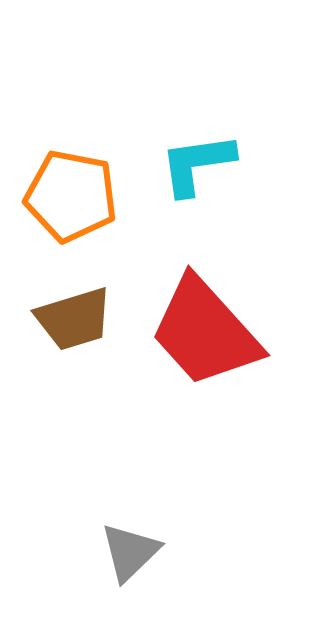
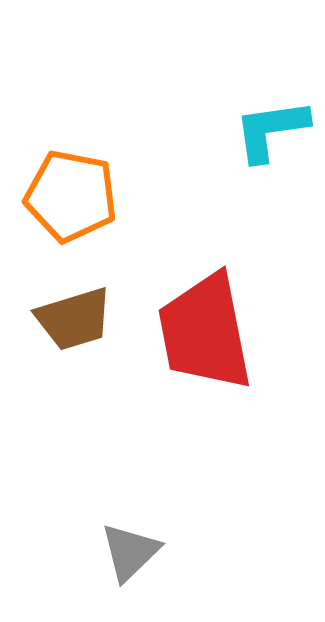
cyan L-shape: moved 74 px right, 34 px up
red trapezoid: rotated 31 degrees clockwise
